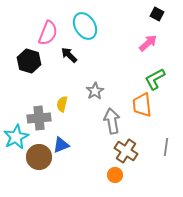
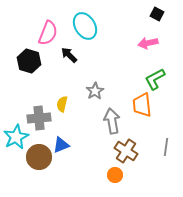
pink arrow: rotated 150 degrees counterclockwise
